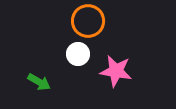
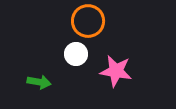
white circle: moved 2 px left
green arrow: rotated 20 degrees counterclockwise
